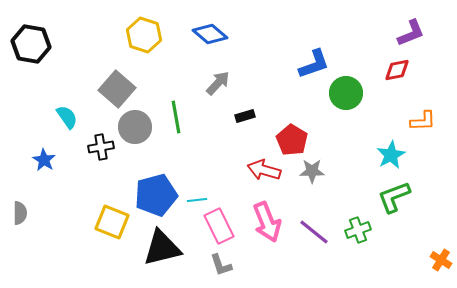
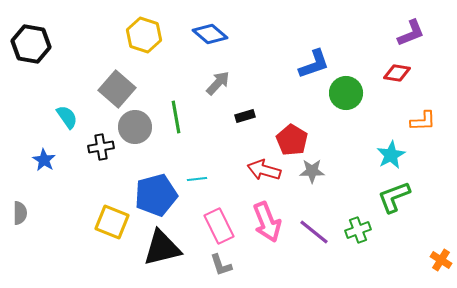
red diamond: moved 3 px down; rotated 20 degrees clockwise
cyan line: moved 21 px up
